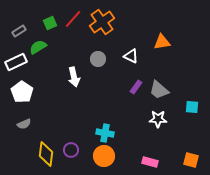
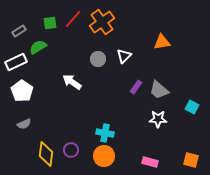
green square: rotated 16 degrees clockwise
white triangle: moved 7 px left; rotated 49 degrees clockwise
white arrow: moved 2 px left, 5 px down; rotated 138 degrees clockwise
white pentagon: moved 1 px up
cyan square: rotated 24 degrees clockwise
